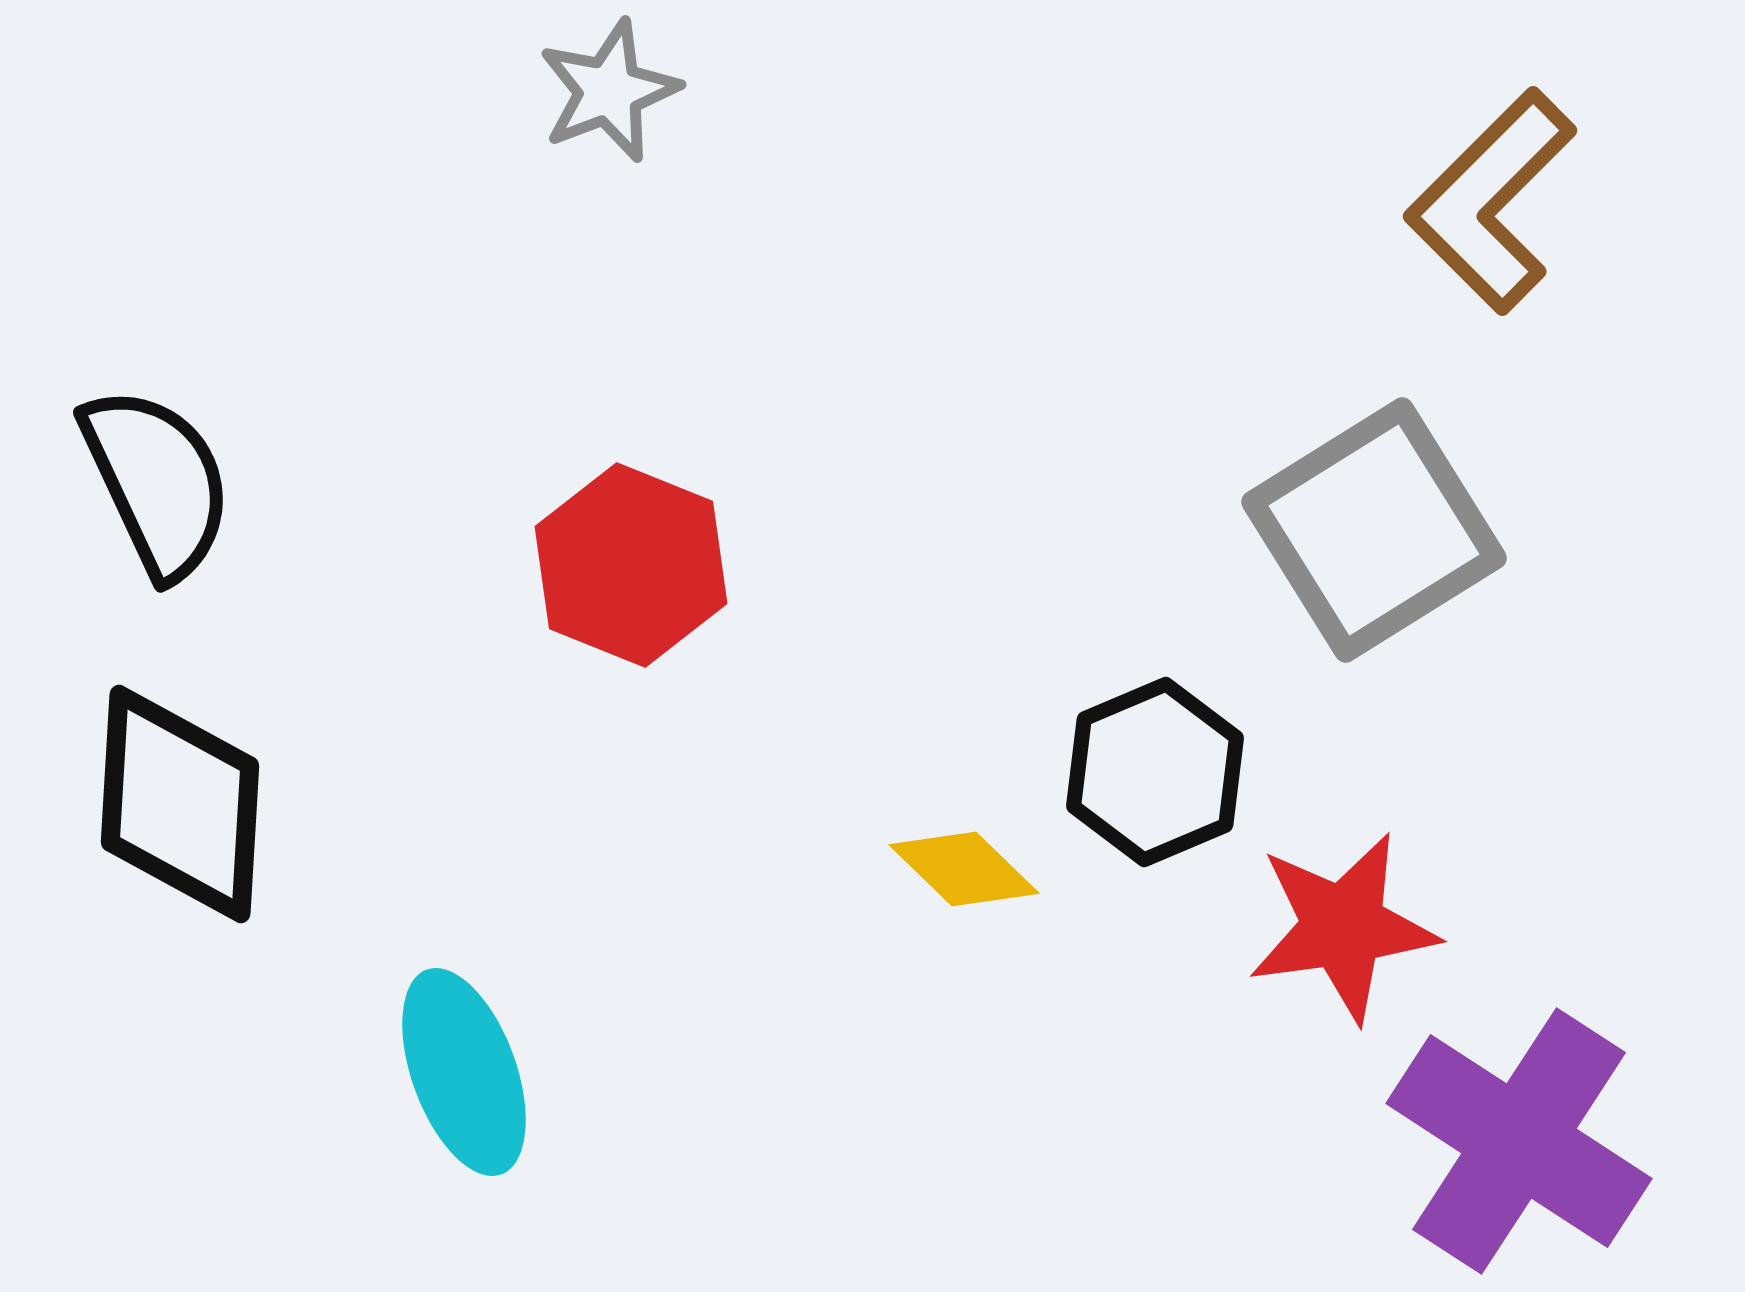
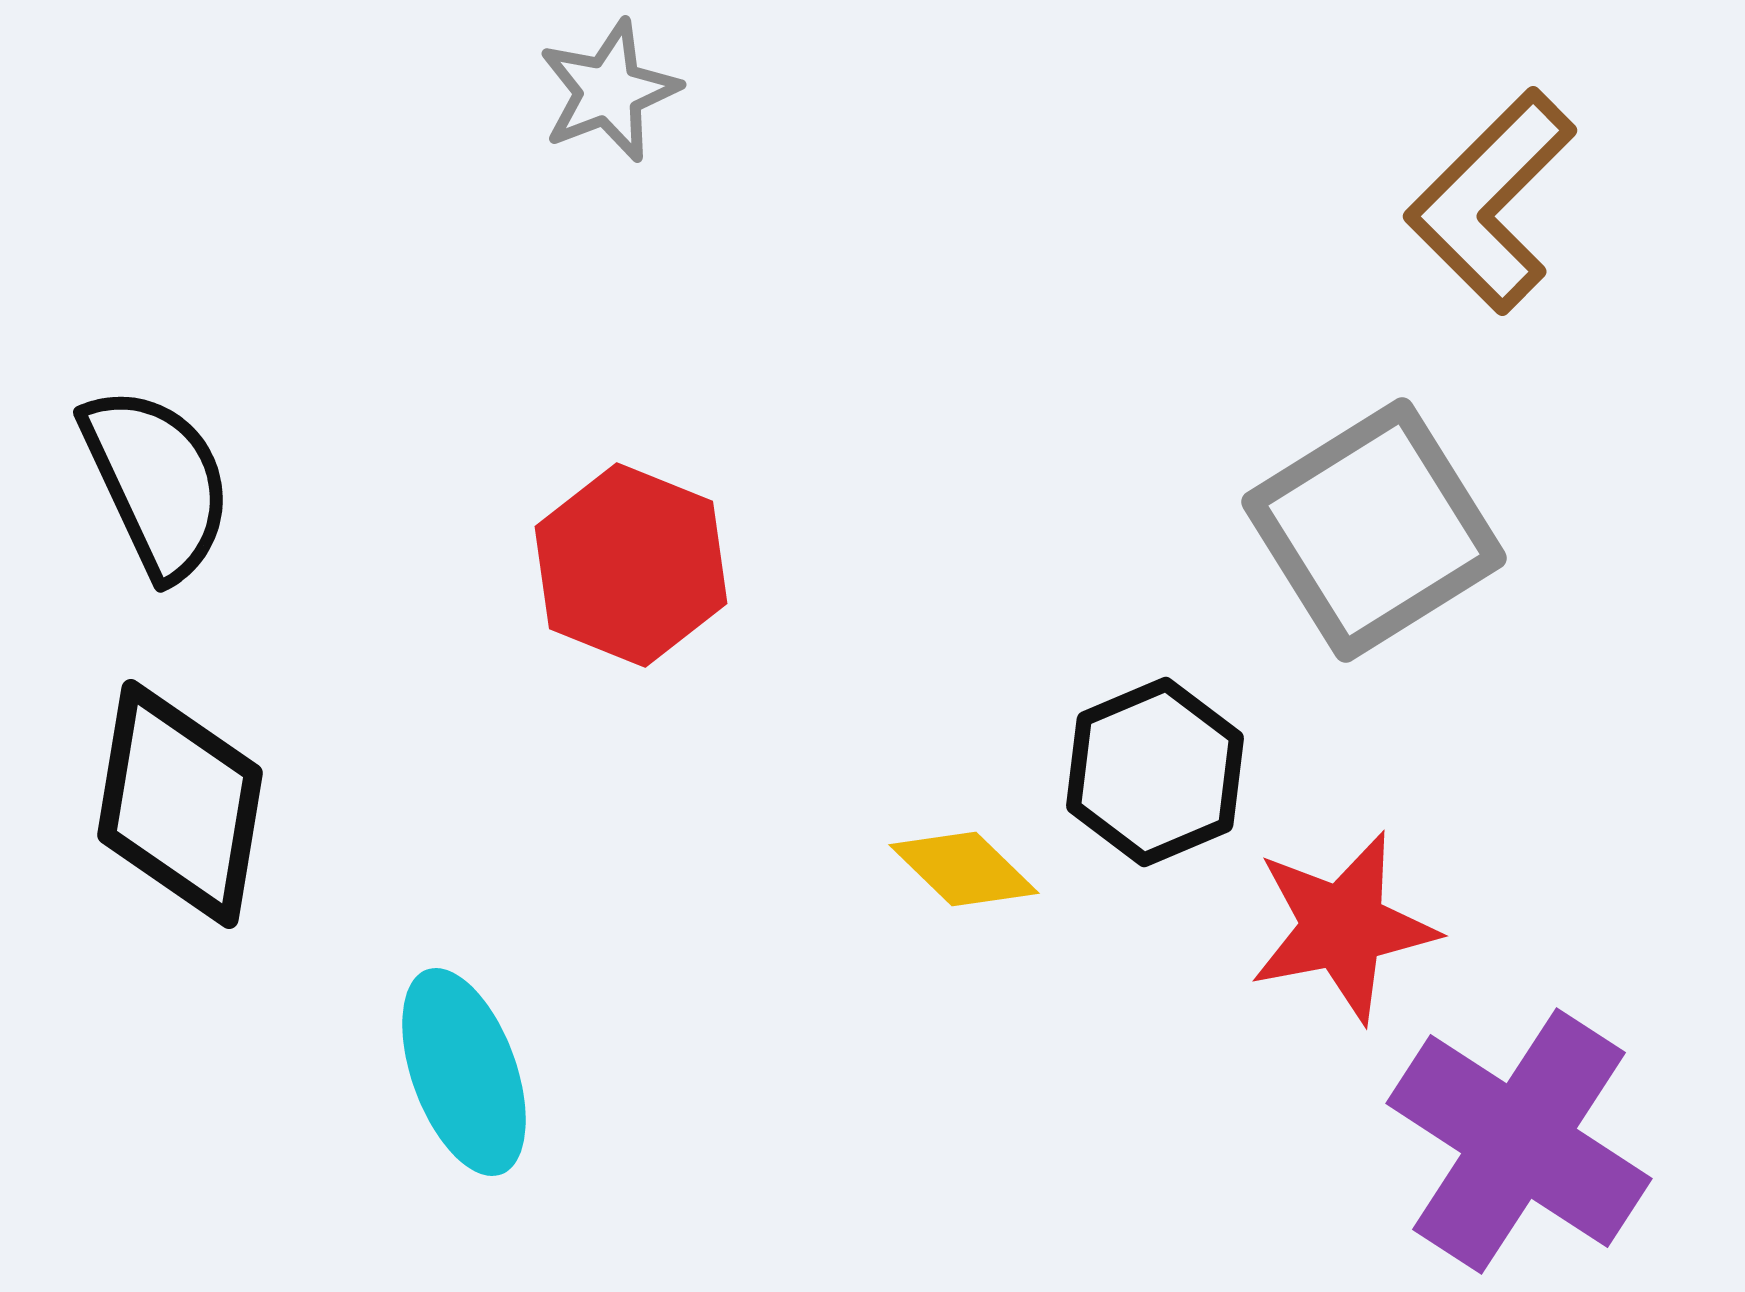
black diamond: rotated 6 degrees clockwise
red star: rotated 3 degrees counterclockwise
